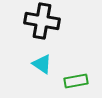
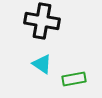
green rectangle: moved 2 px left, 2 px up
